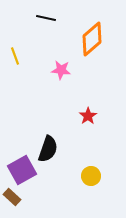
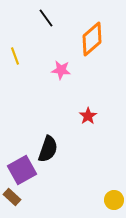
black line: rotated 42 degrees clockwise
yellow circle: moved 23 px right, 24 px down
